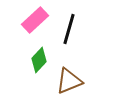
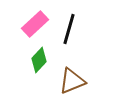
pink rectangle: moved 4 px down
brown triangle: moved 3 px right
